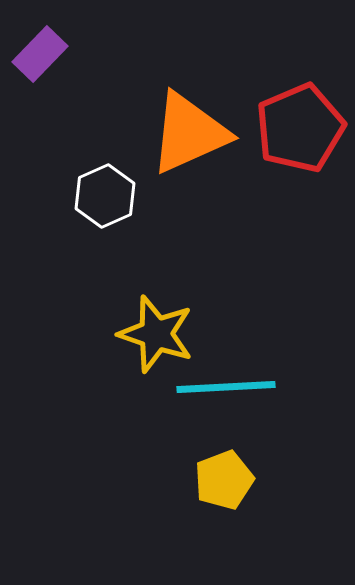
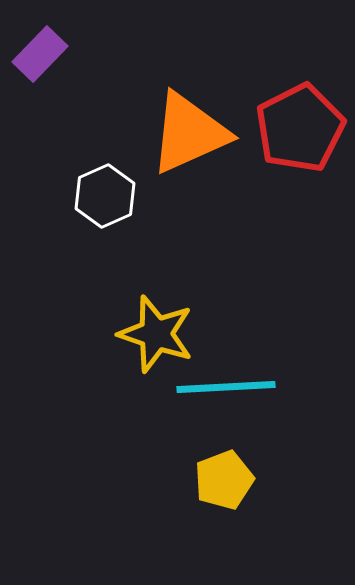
red pentagon: rotated 4 degrees counterclockwise
